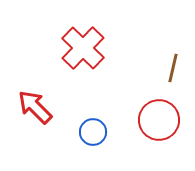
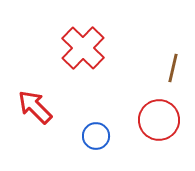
blue circle: moved 3 px right, 4 px down
